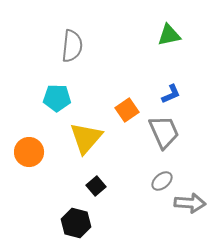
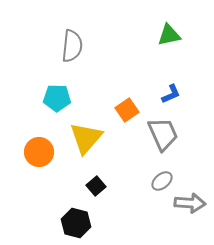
gray trapezoid: moved 1 px left, 2 px down
orange circle: moved 10 px right
